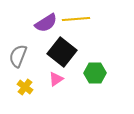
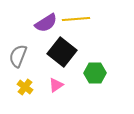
pink triangle: moved 6 px down
